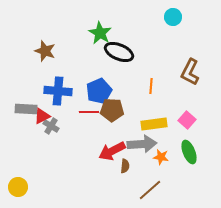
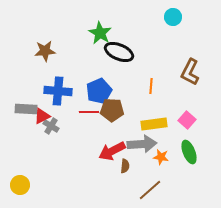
brown star: rotated 25 degrees counterclockwise
yellow circle: moved 2 px right, 2 px up
